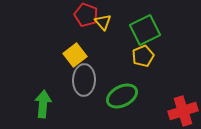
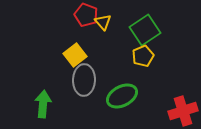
green square: rotated 8 degrees counterclockwise
